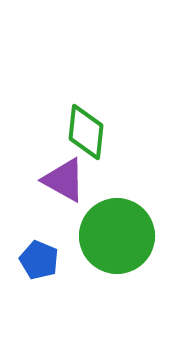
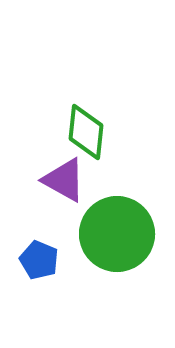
green circle: moved 2 px up
